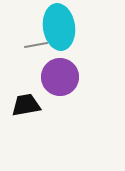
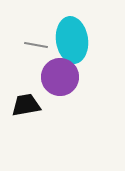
cyan ellipse: moved 13 px right, 13 px down
gray line: rotated 20 degrees clockwise
